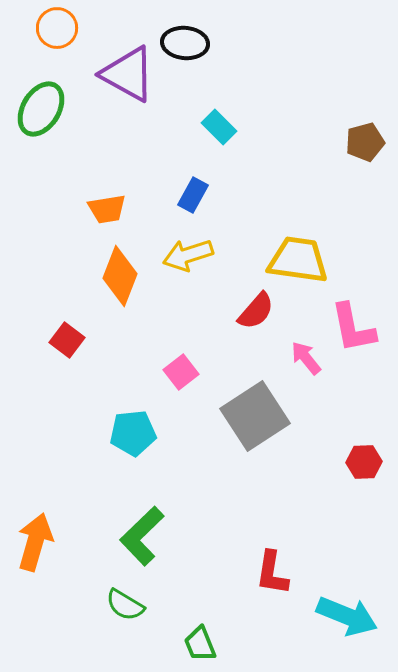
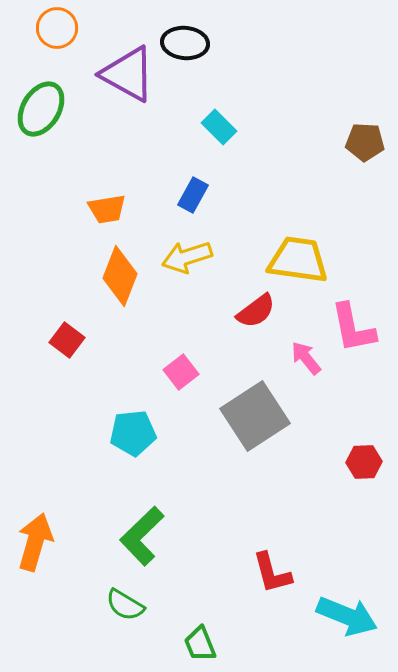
brown pentagon: rotated 18 degrees clockwise
yellow arrow: moved 1 px left, 2 px down
red semicircle: rotated 12 degrees clockwise
red L-shape: rotated 24 degrees counterclockwise
